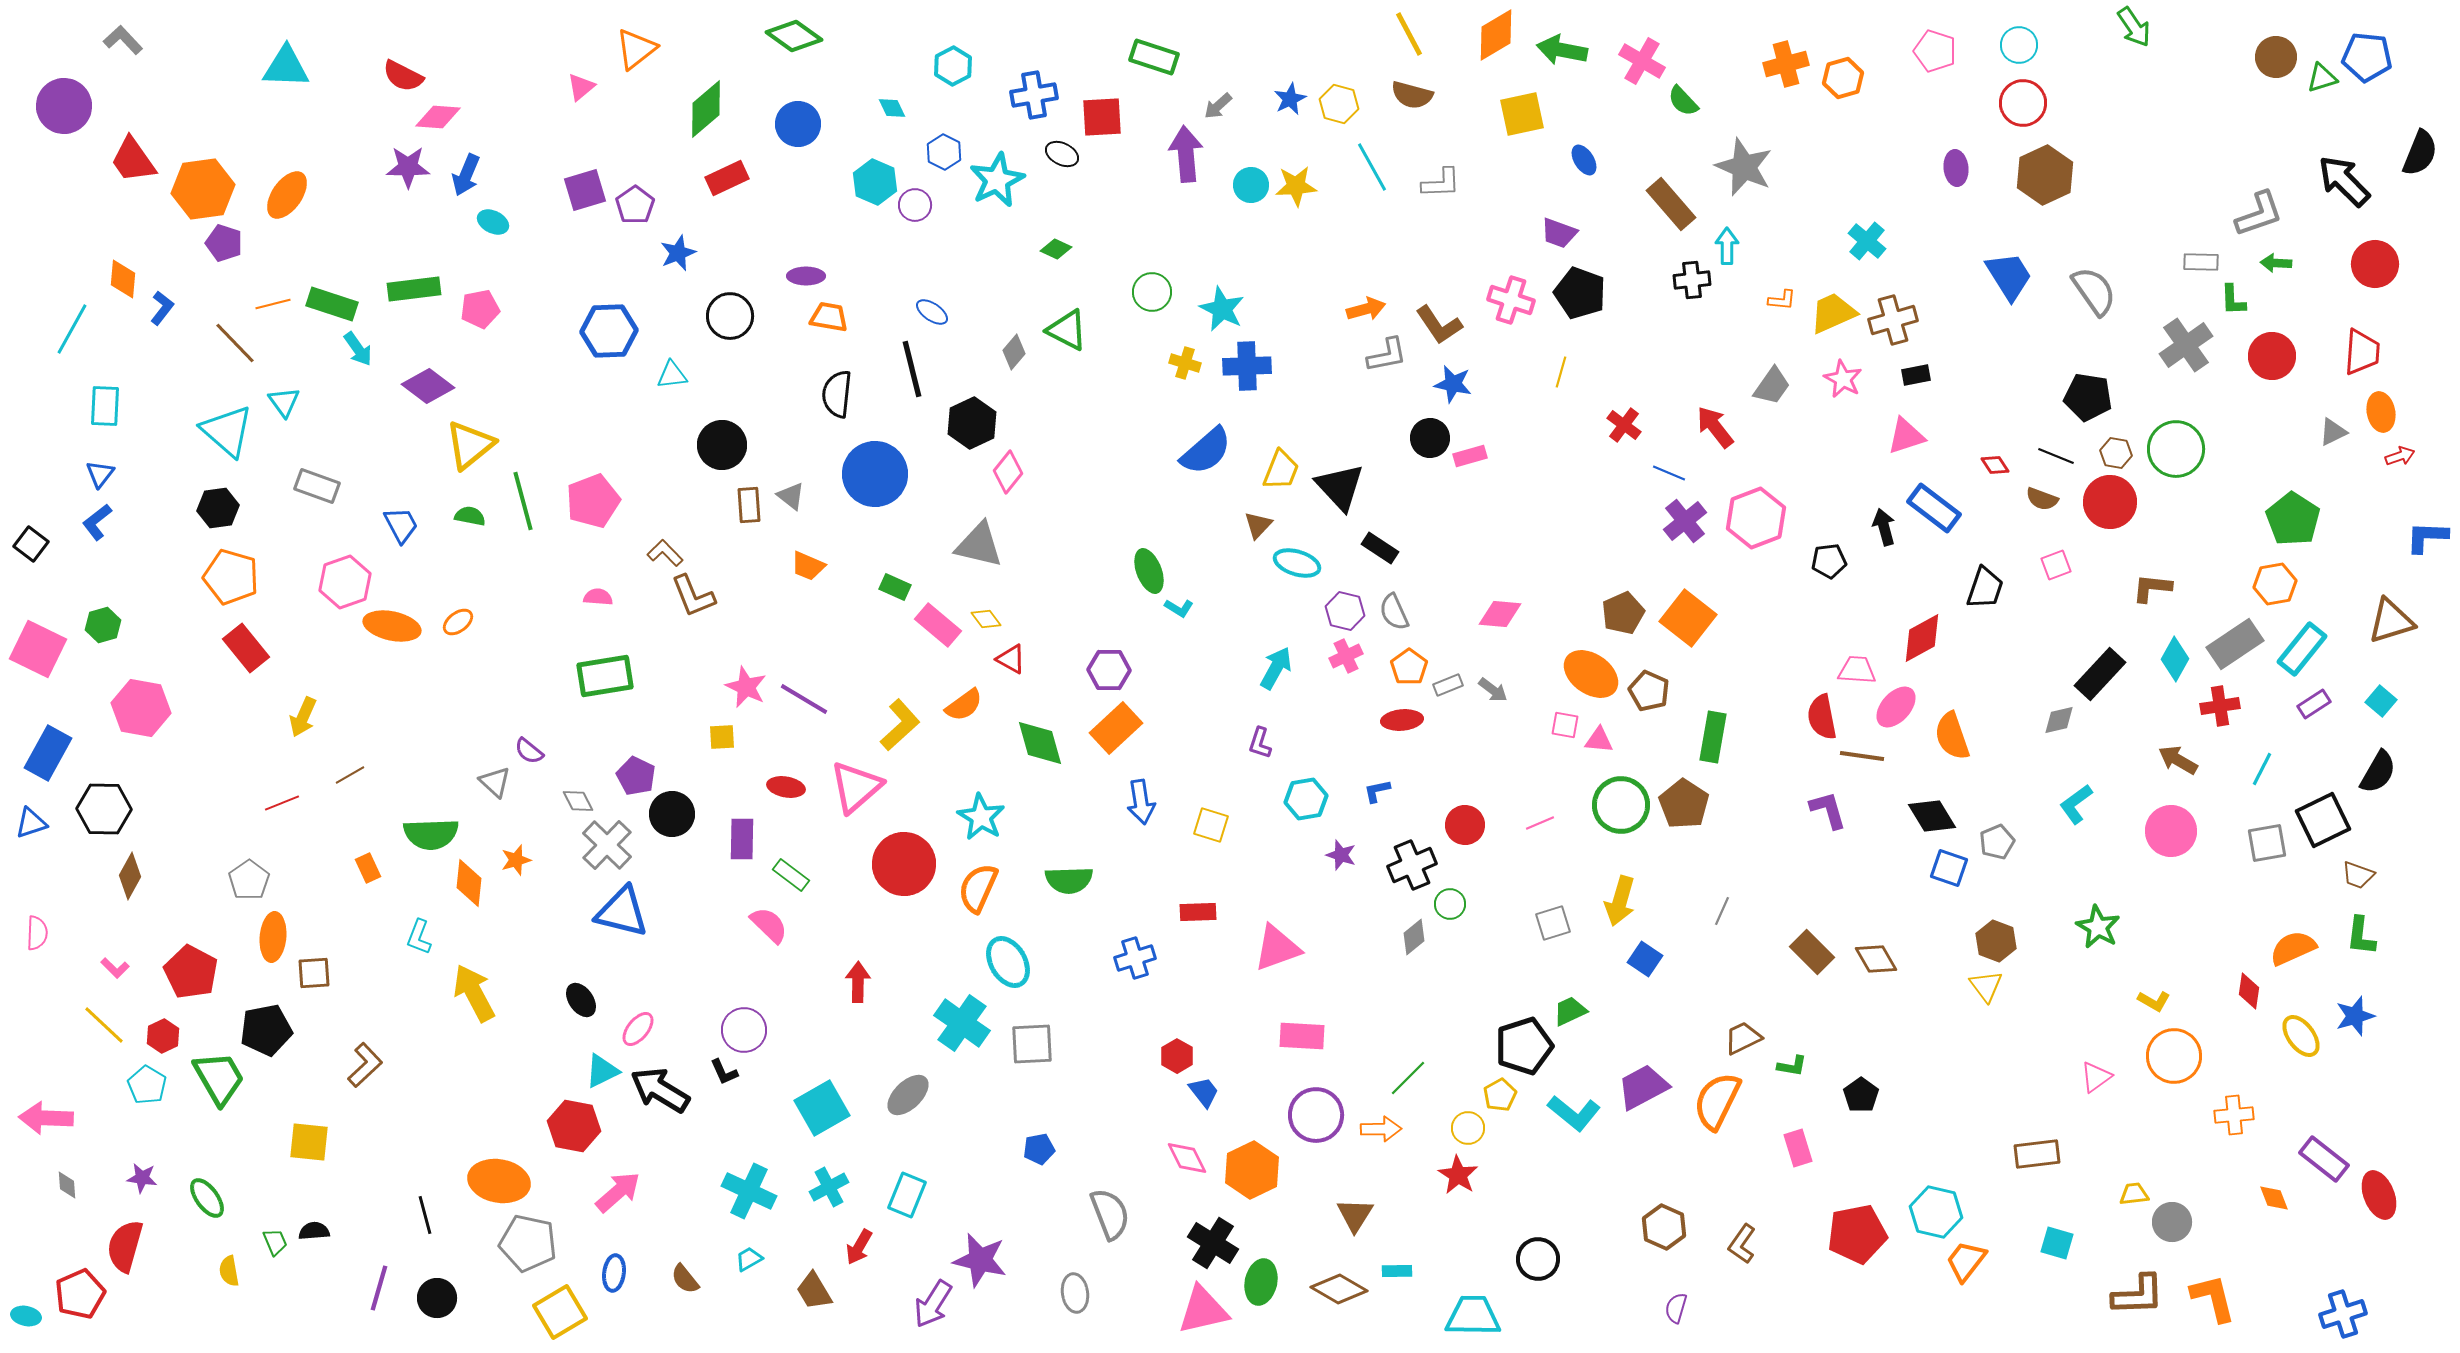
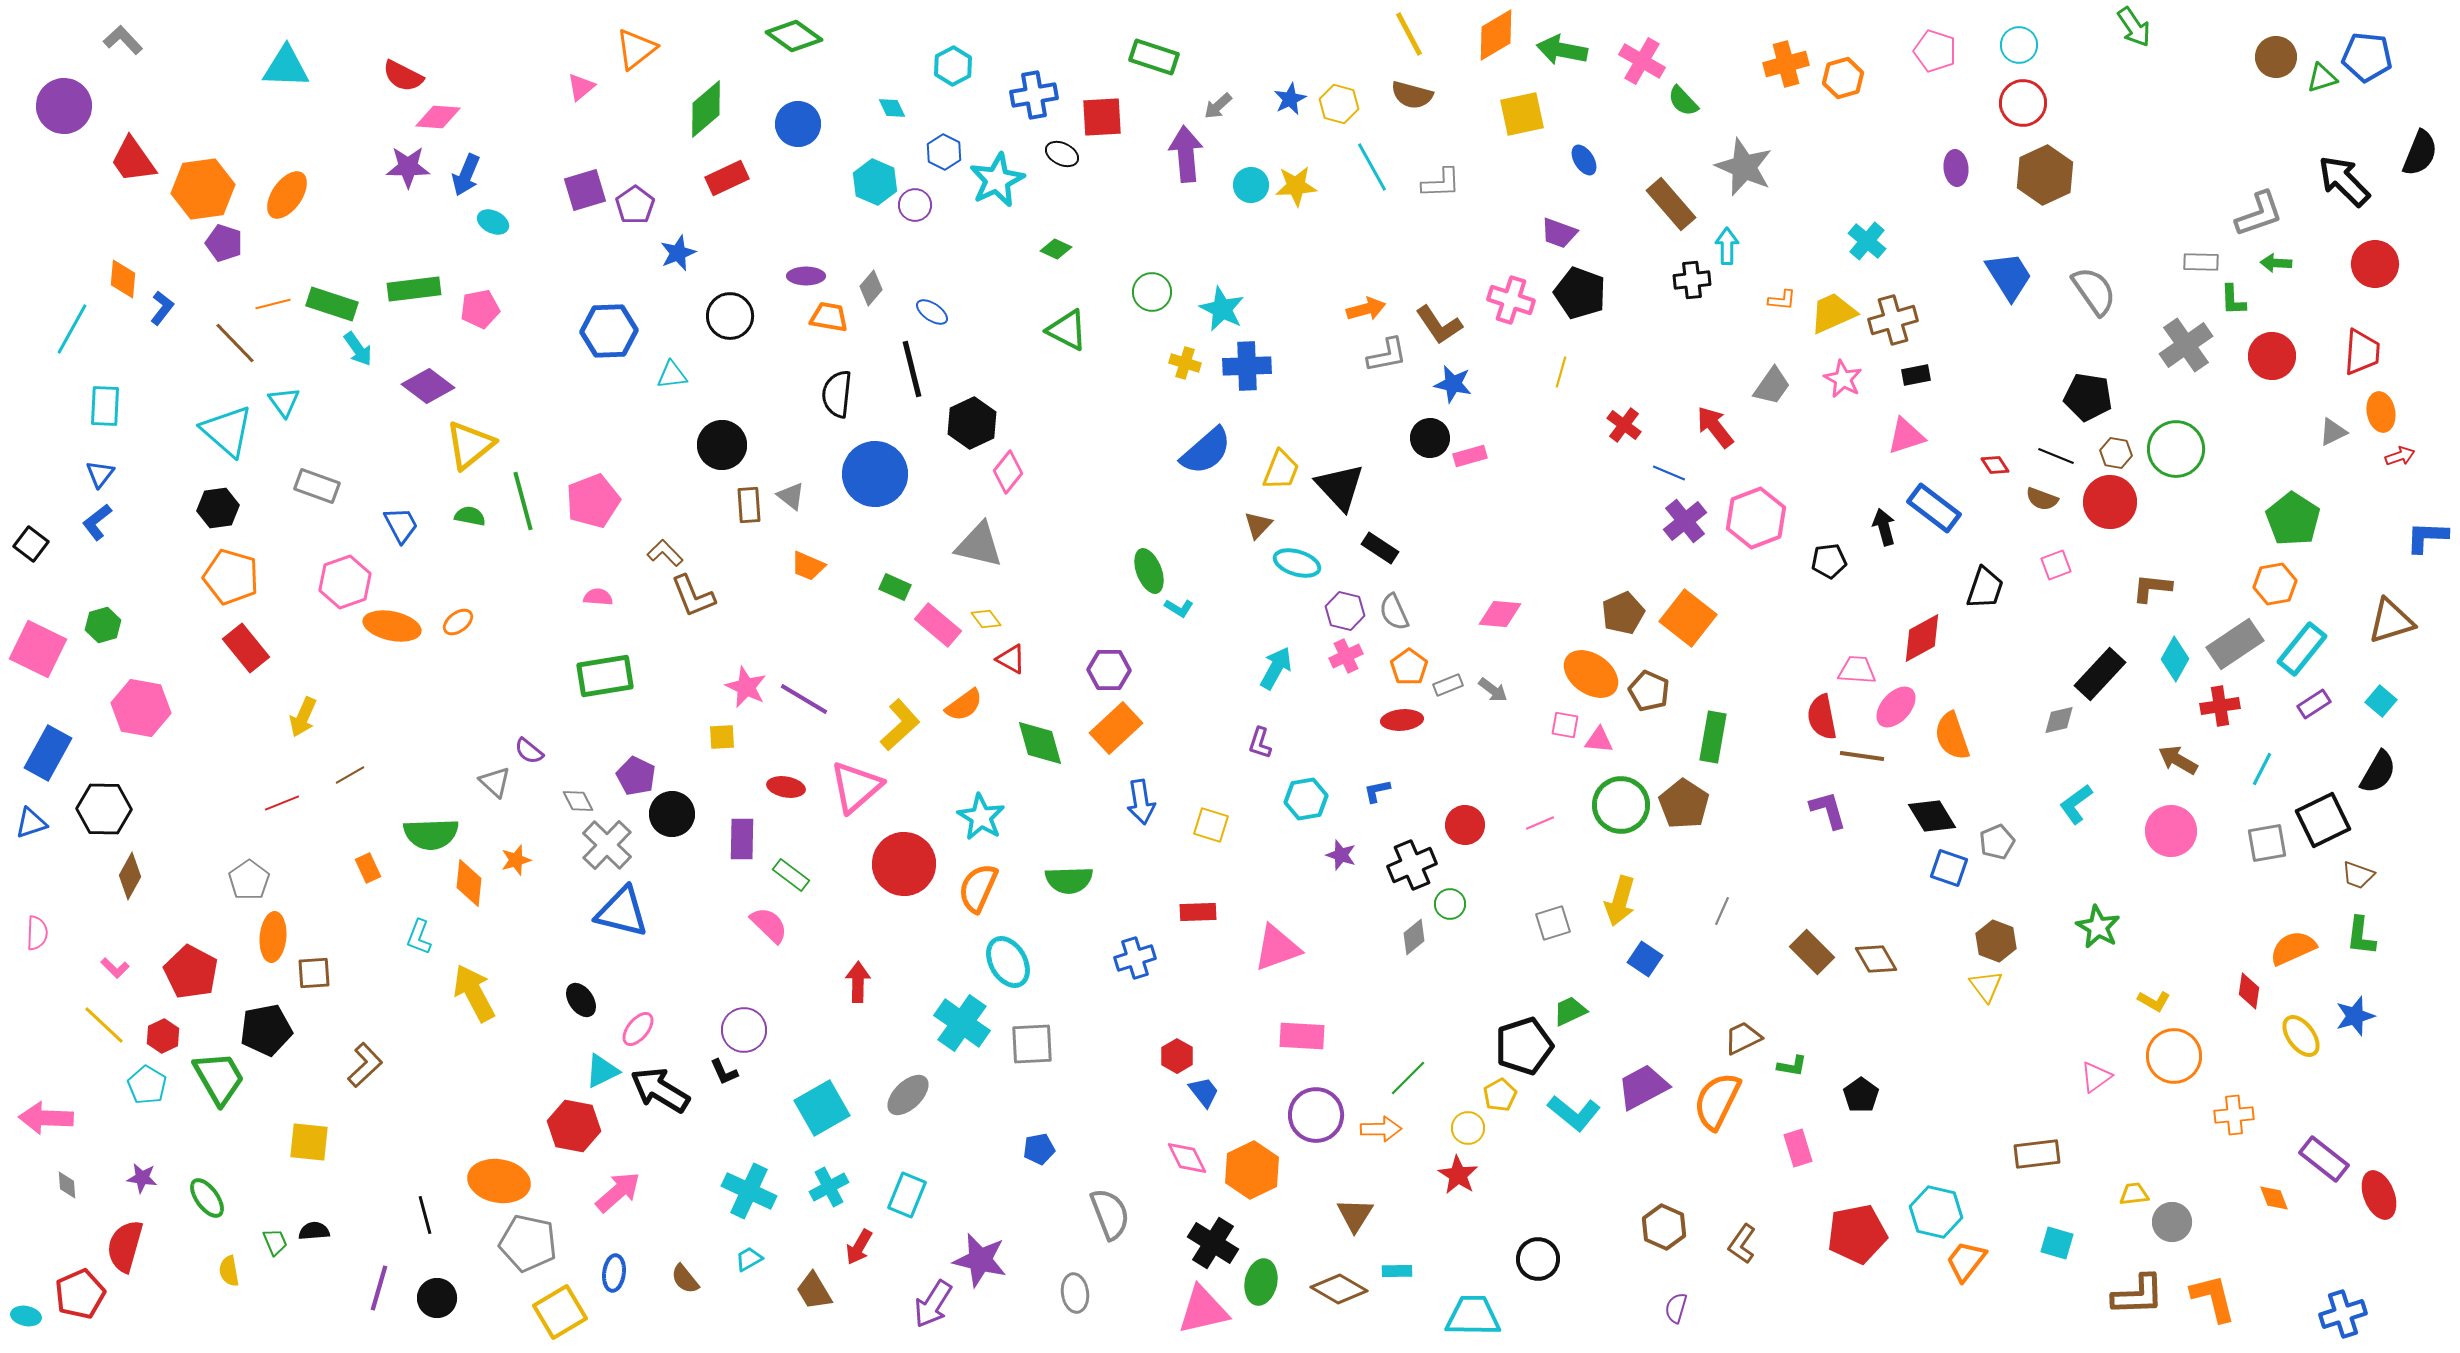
gray diamond at (1014, 352): moved 143 px left, 64 px up
